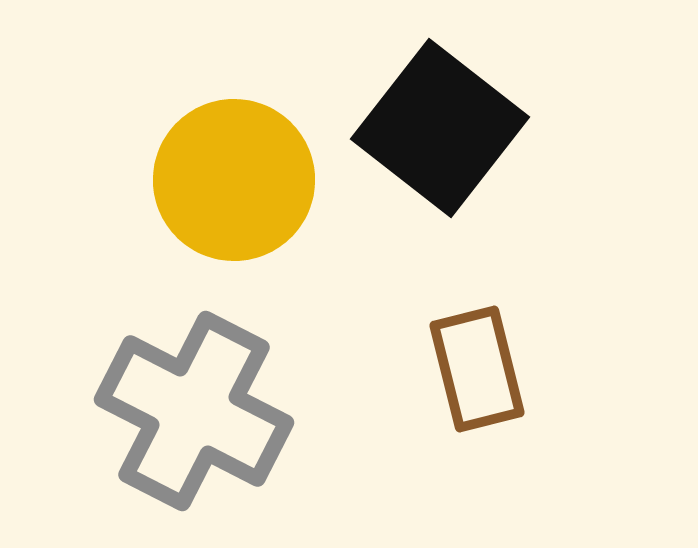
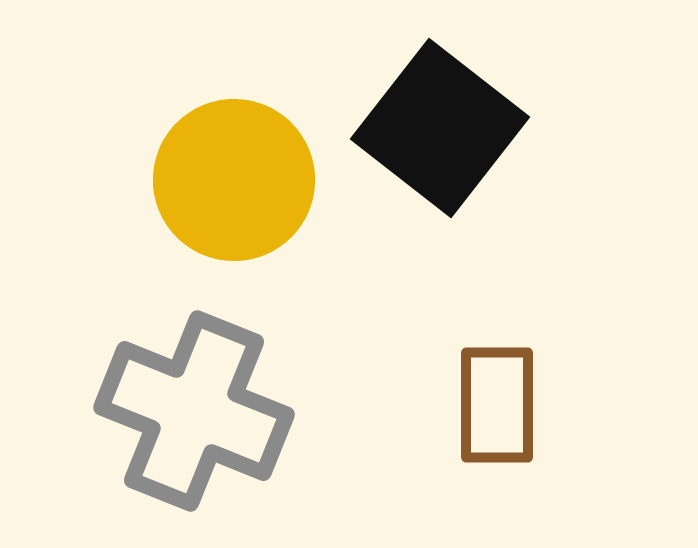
brown rectangle: moved 20 px right, 36 px down; rotated 14 degrees clockwise
gray cross: rotated 5 degrees counterclockwise
